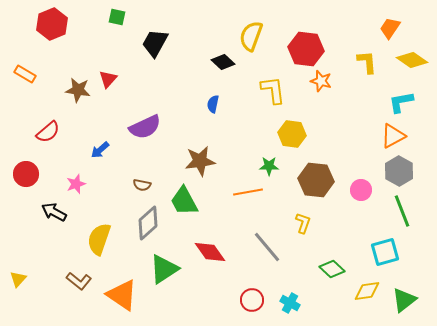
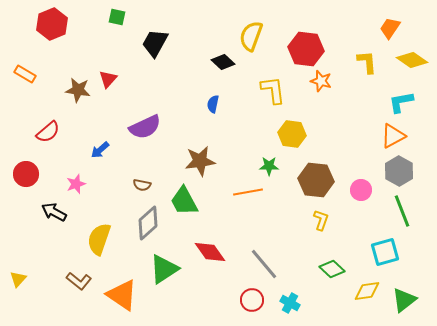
yellow L-shape at (303, 223): moved 18 px right, 3 px up
gray line at (267, 247): moved 3 px left, 17 px down
